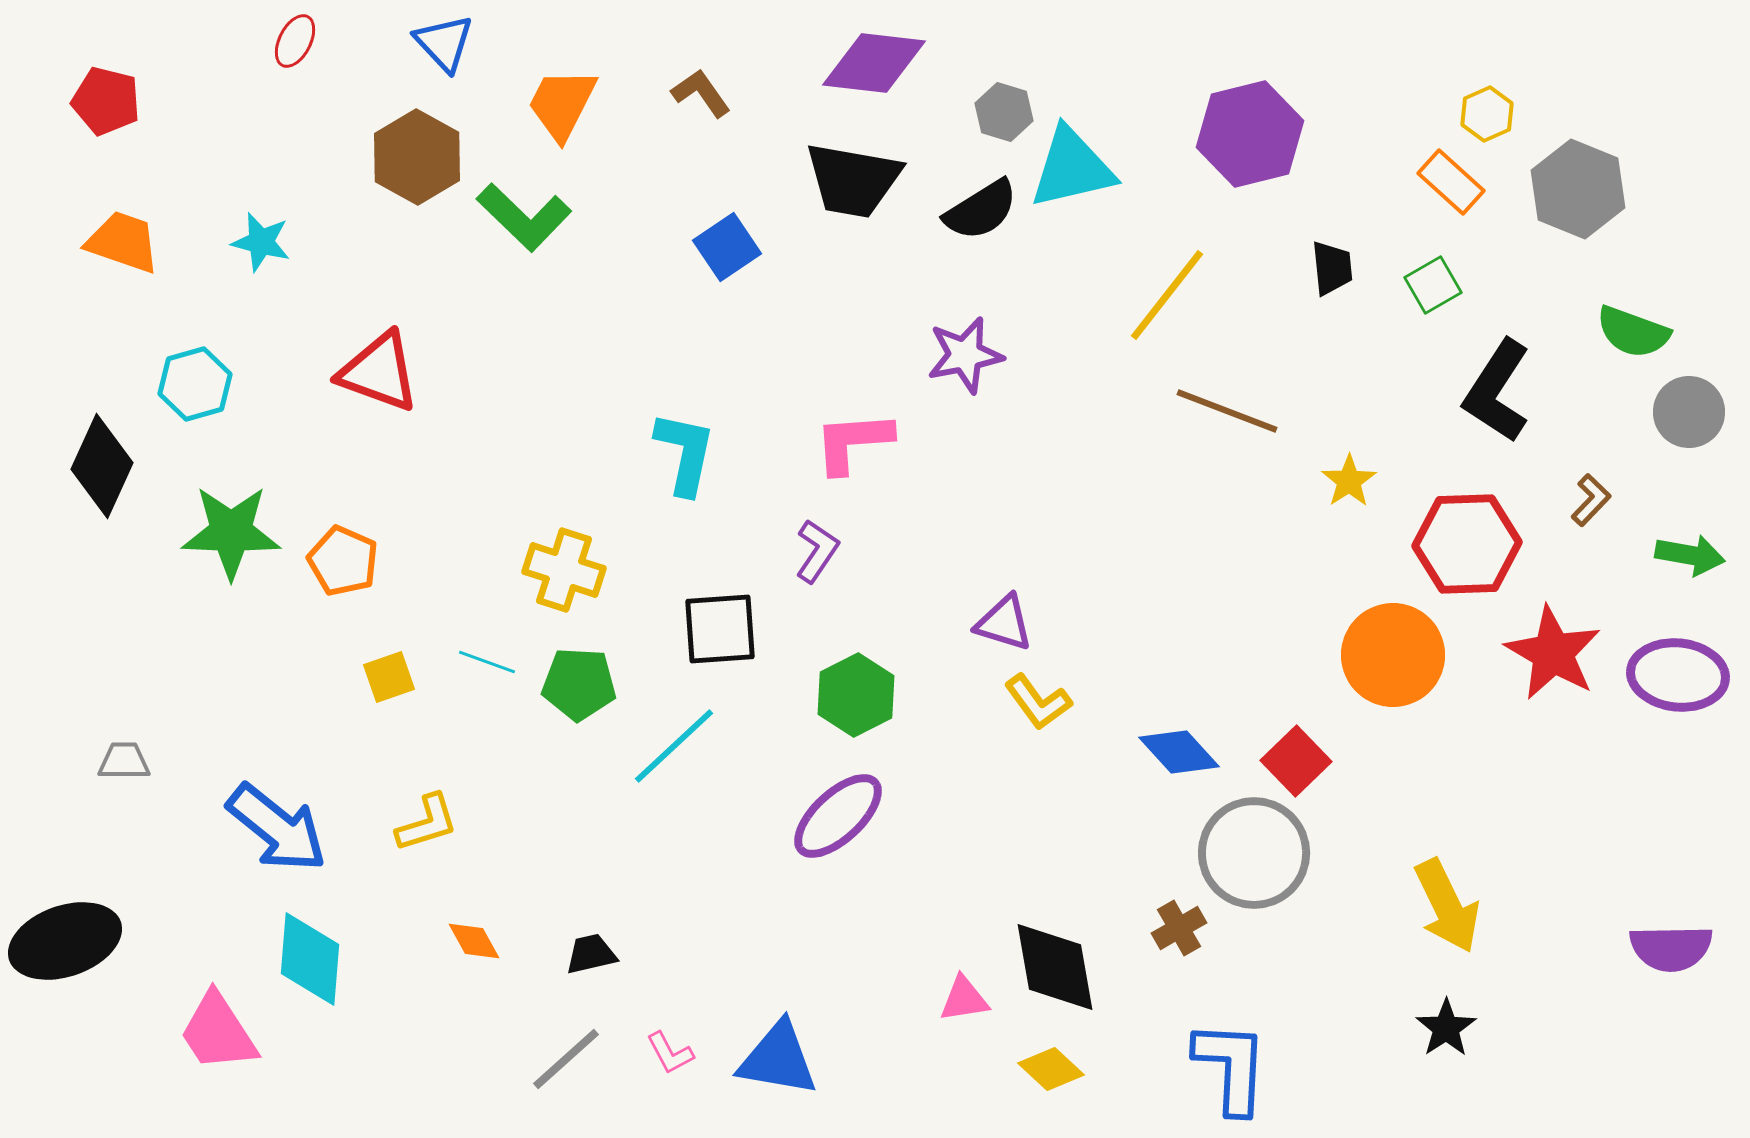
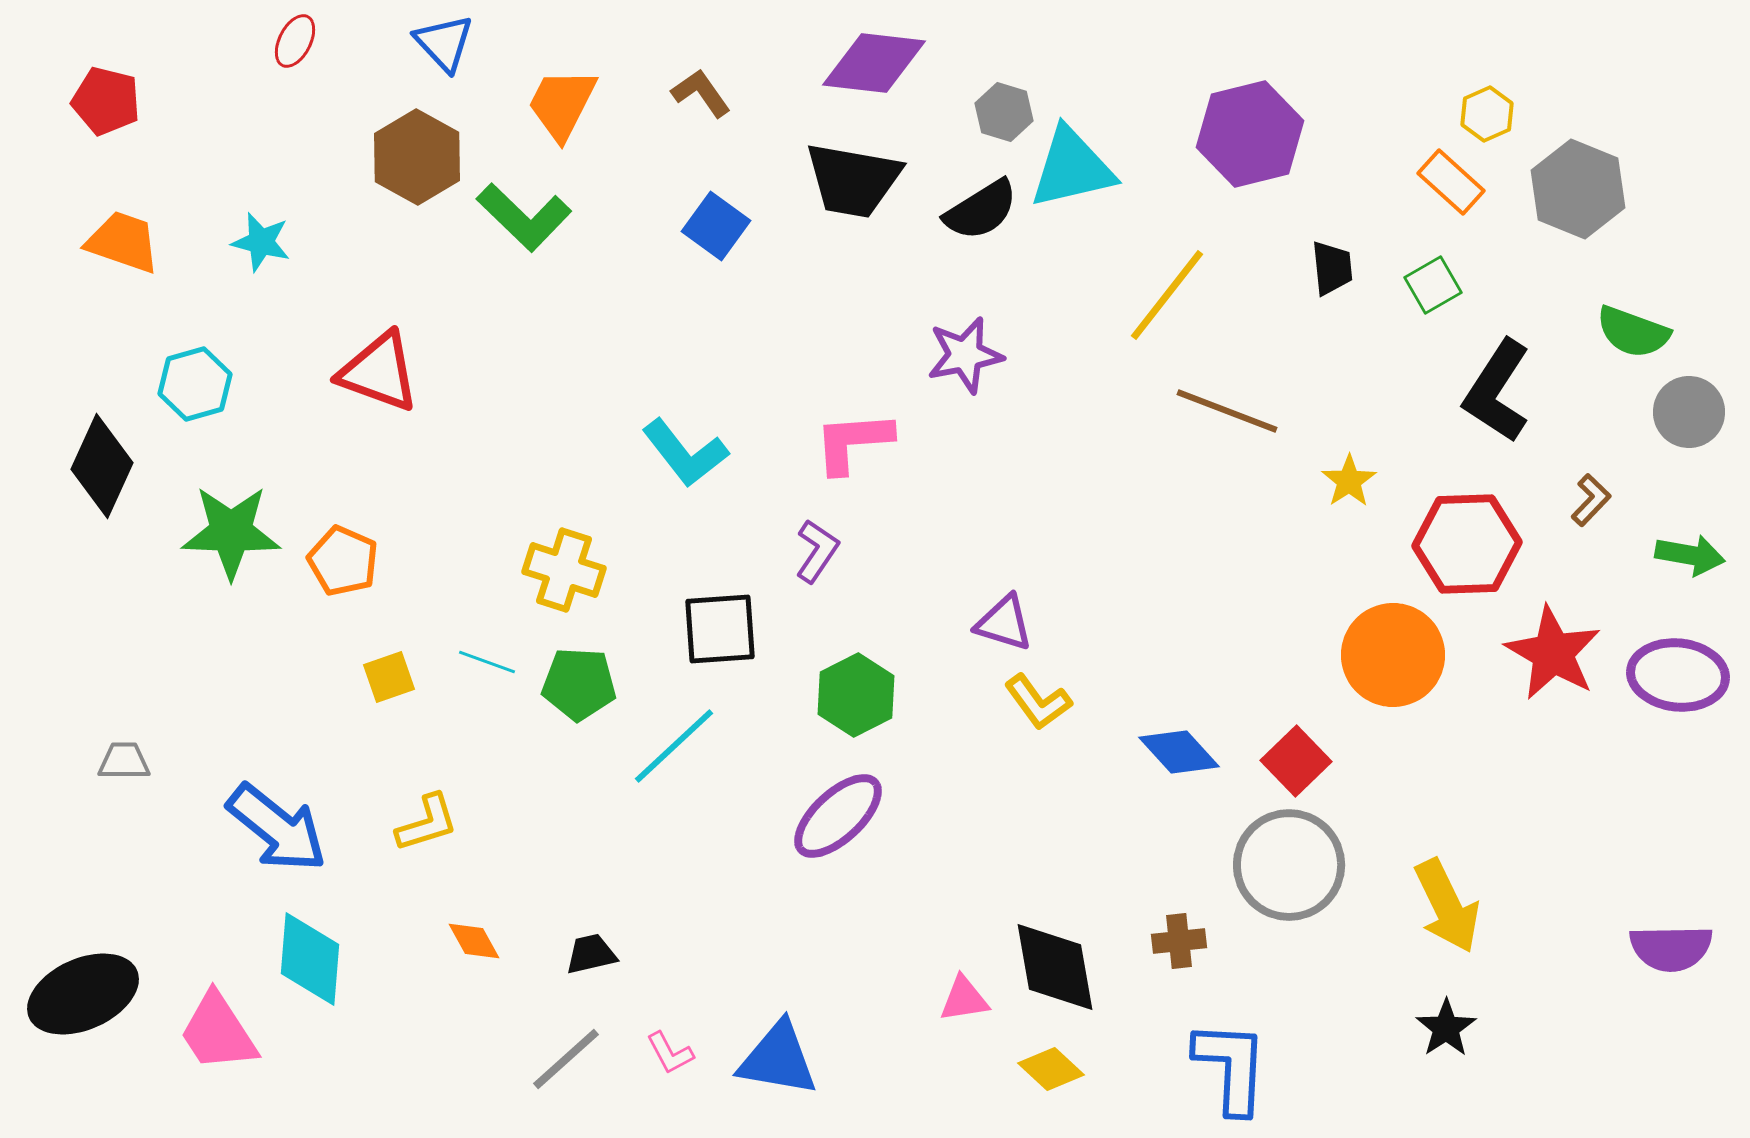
blue square at (727, 247): moved 11 px left, 21 px up; rotated 20 degrees counterclockwise
cyan L-shape at (685, 453): rotated 130 degrees clockwise
gray circle at (1254, 853): moved 35 px right, 12 px down
brown cross at (1179, 928): moved 13 px down; rotated 24 degrees clockwise
black ellipse at (65, 941): moved 18 px right, 53 px down; rotated 5 degrees counterclockwise
